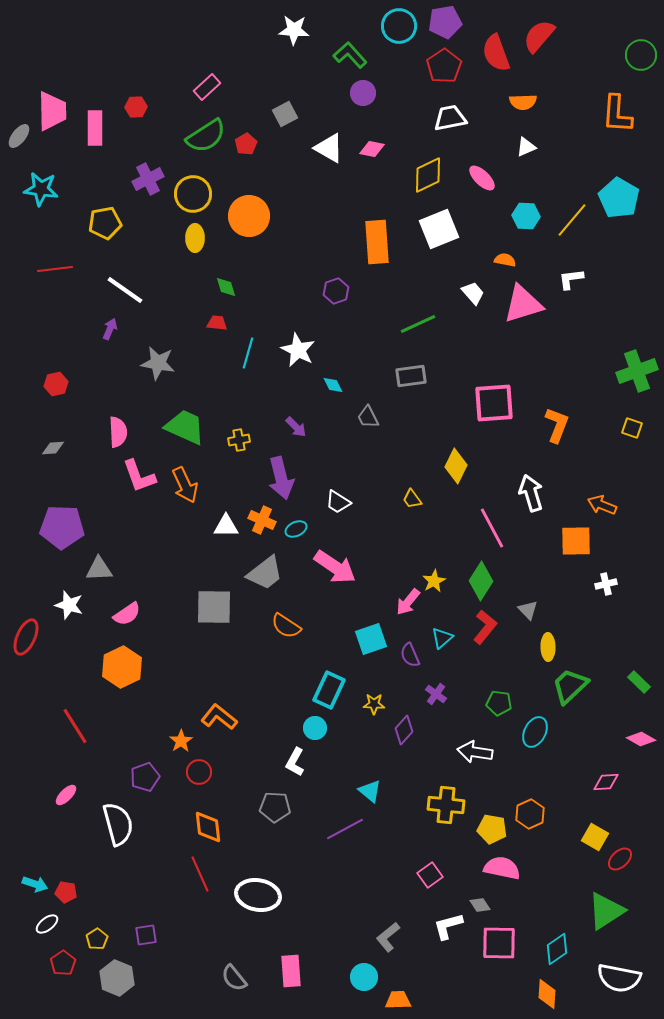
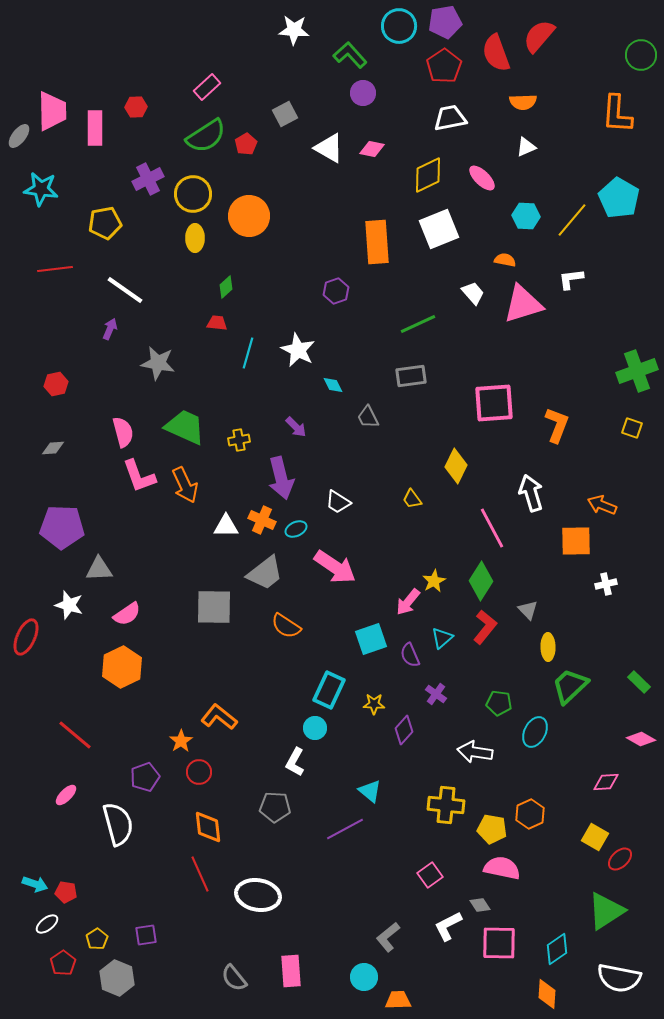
green diamond at (226, 287): rotated 65 degrees clockwise
pink semicircle at (118, 432): moved 5 px right; rotated 12 degrees counterclockwise
red line at (75, 726): moved 9 px down; rotated 18 degrees counterclockwise
white L-shape at (448, 926): rotated 12 degrees counterclockwise
